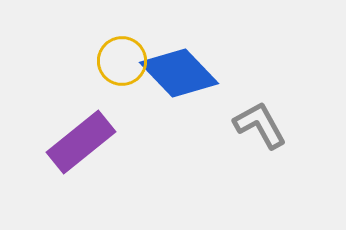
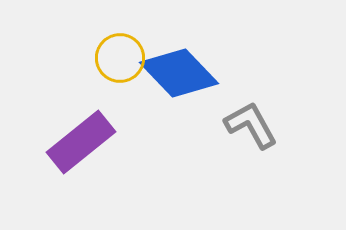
yellow circle: moved 2 px left, 3 px up
gray L-shape: moved 9 px left
